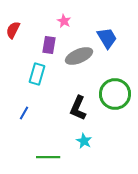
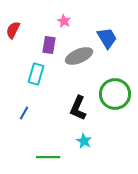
cyan rectangle: moved 1 px left
